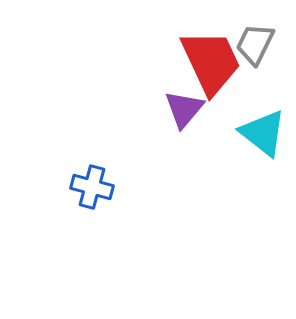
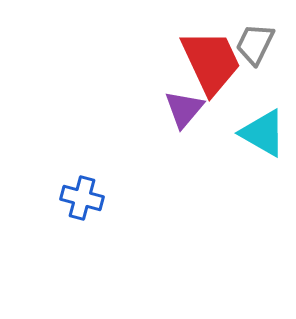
cyan triangle: rotated 8 degrees counterclockwise
blue cross: moved 10 px left, 11 px down
